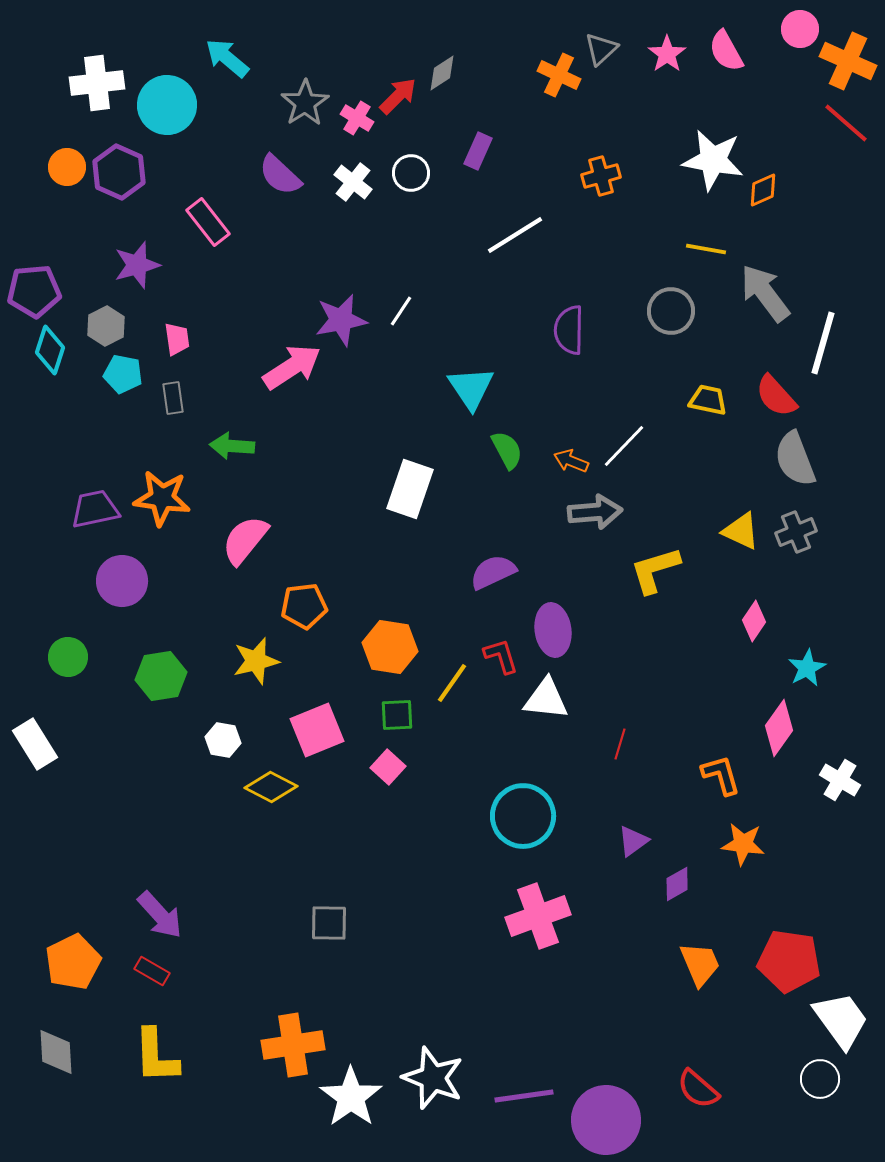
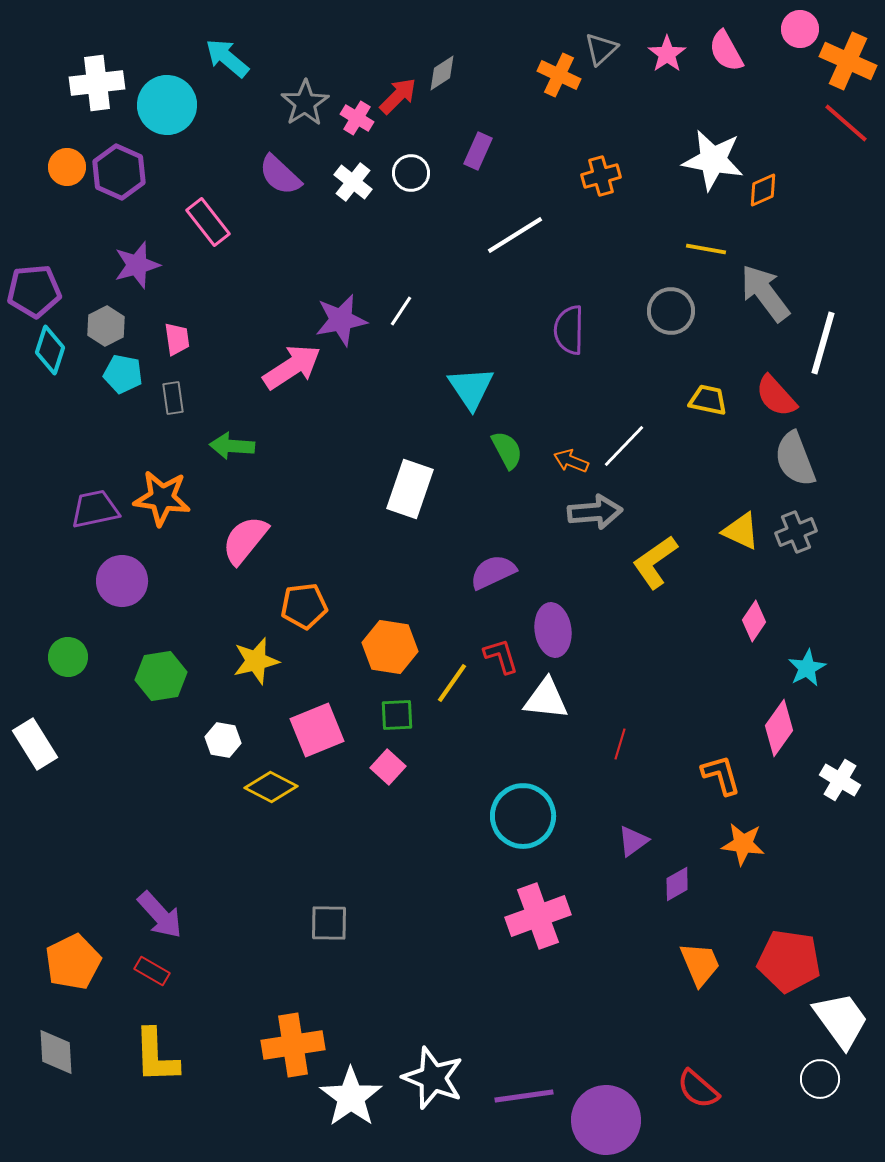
yellow L-shape at (655, 570): moved 8 px up; rotated 18 degrees counterclockwise
